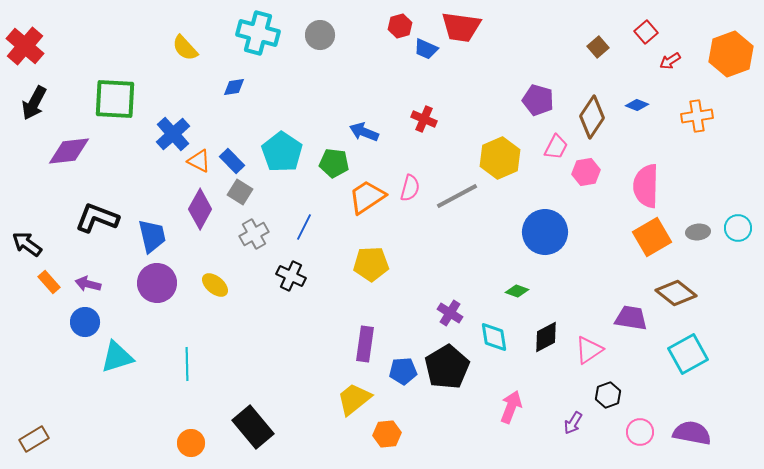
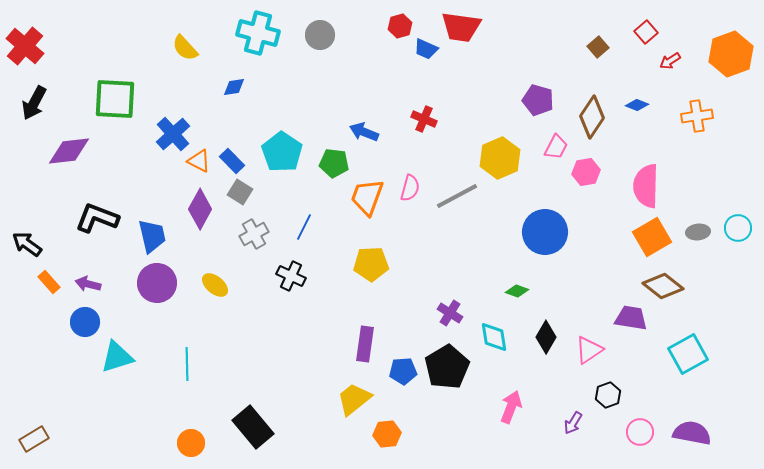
orange trapezoid at (367, 197): rotated 36 degrees counterclockwise
brown diamond at (676, 293): moved 13 px left, 7 px up
black diamond at (546, 337): rotated 32 degrees counterclockwise
